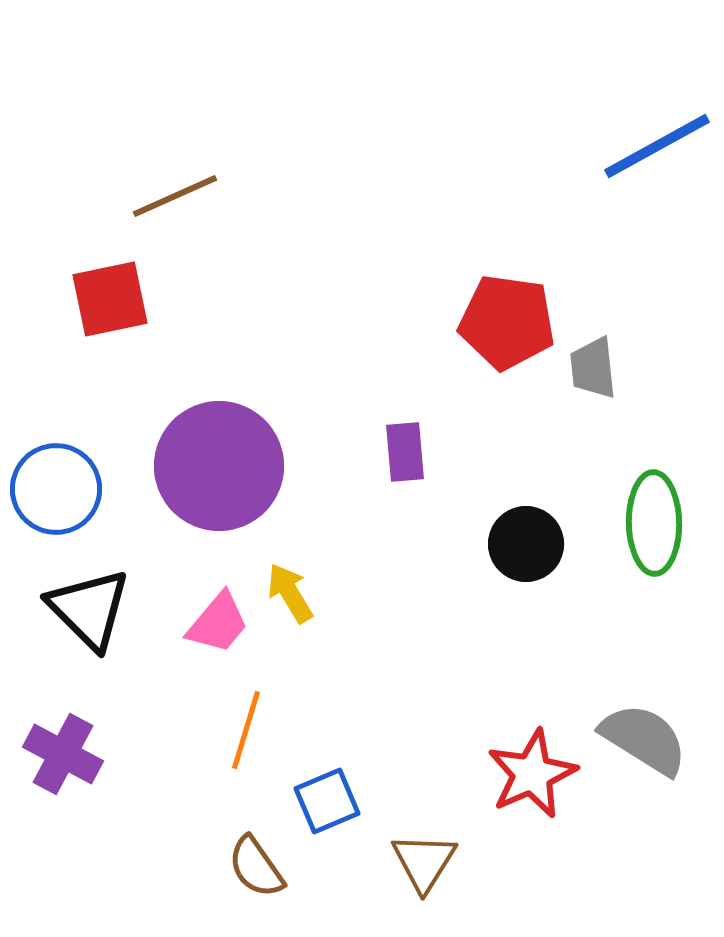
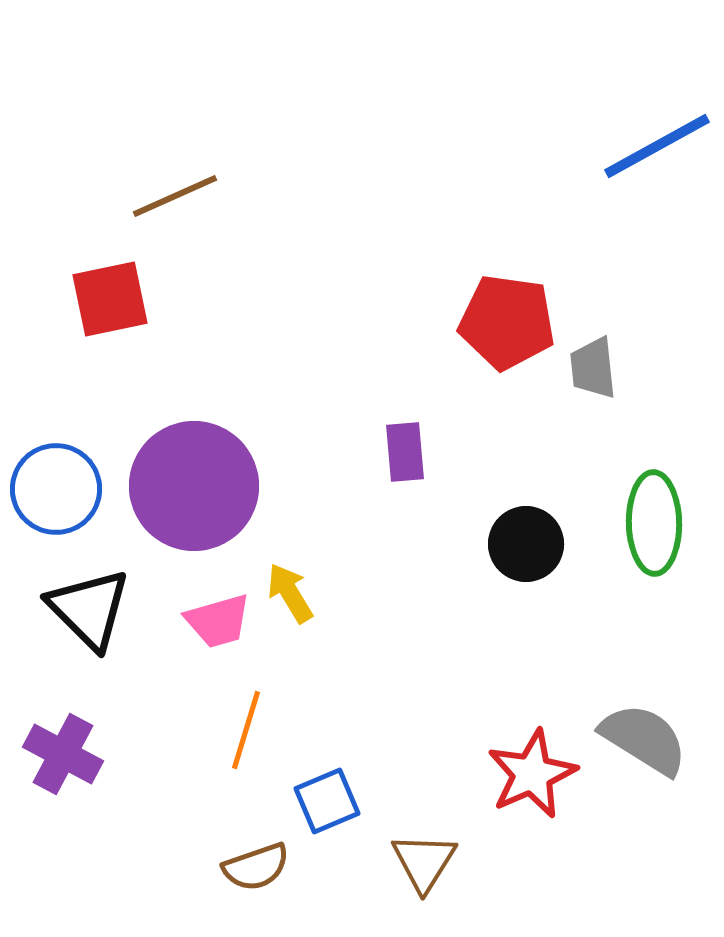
purple circle: moved 25 px left, 20 px down
pink trapezoid: moved 2 px up; rotated 34 degrees clockwise
brown semicircle: rotated 74 degrees counterclockwise
